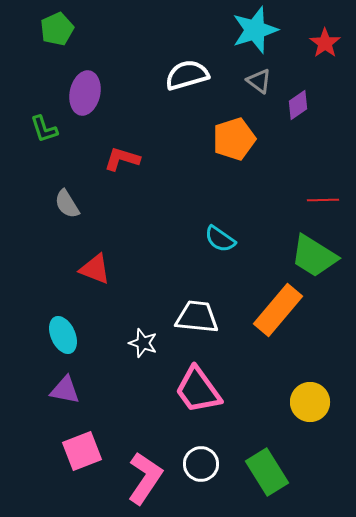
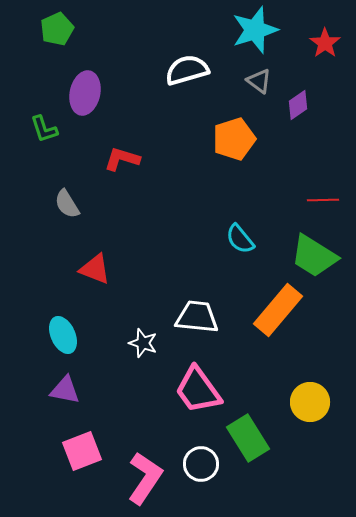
white semicircle: moved 5 px up
cyan semicircle: moved 20 px right; rotated 16 degrees clockwise
green rectangle: moved 19 px left, 34 px up
